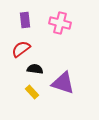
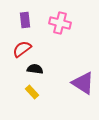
red semicircle: moved 1 px right
purple triangle: moved 20 px right; rotated 15 degrees clockwise
